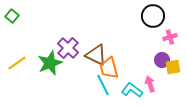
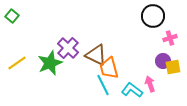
pink cross: moved 1 px down
purple circle: moved 1 px right, 1 px down
